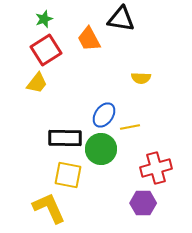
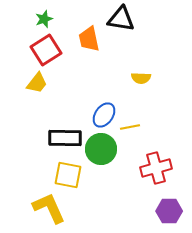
orange trapezoid: rotated 16 degrees clockwise
purple hexagon: moved 26 px right, 8 px down
